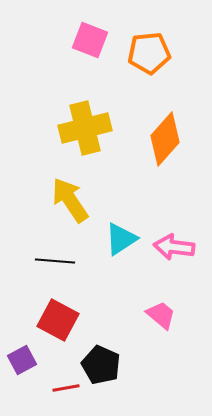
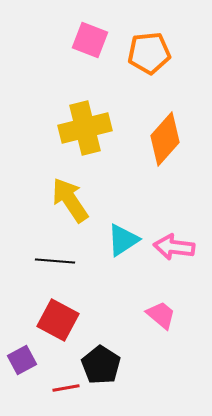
cyan triangle: moved 2 px right, 1 px down
black pentagon: rotated 9 degrees clockwise
